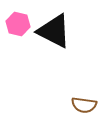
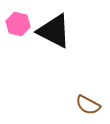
brown semicircle: moved 4 px right; rotated 20 degrees clockwise
